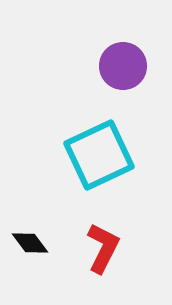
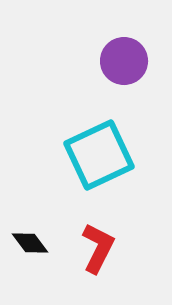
purple circle: moved 1 px right, 5 px up
red L-shape: moved 5 px left
